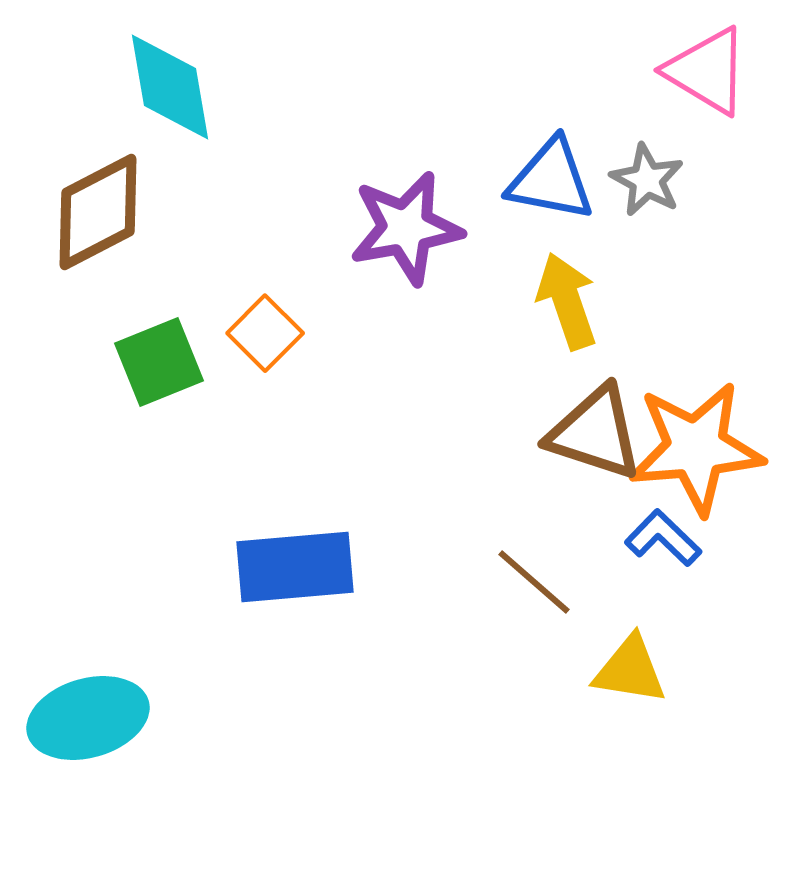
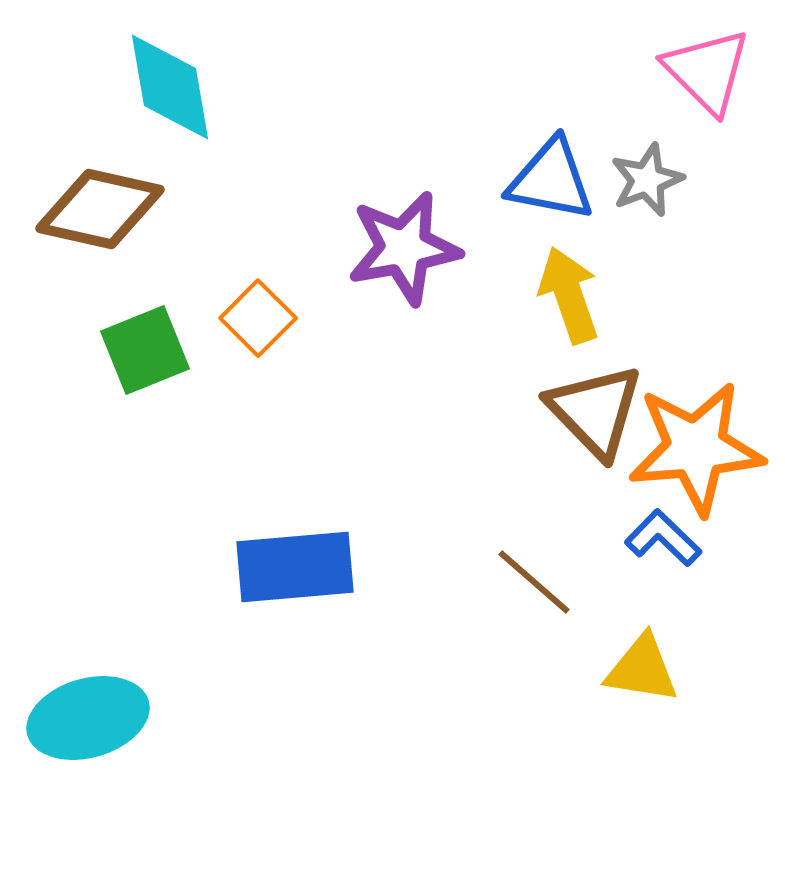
pink triangle: rotated 14 degrees clockwise
gray star: rotated 22 degrees clockwise
brown diamond: moved 2 px right, 3 px up; rotated 40 degrees clockwise
purple star: moved 2 px left, 20 px down
yellow arrow: moved 2 px right, 6 px up
orange square: moved 7 px left, 15 px up
green square: moved 14 px left, 12 px up
brown triangle: moved 22 px up; rotated 28 degrees clockwise
yellow triangle: moved 12 px right, 1 px up
